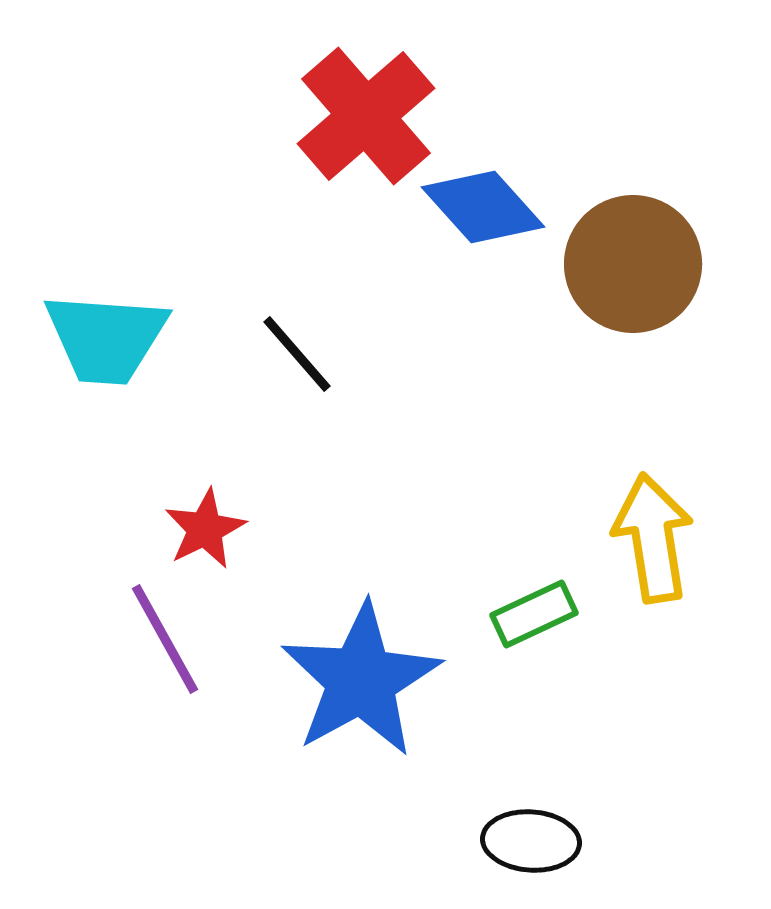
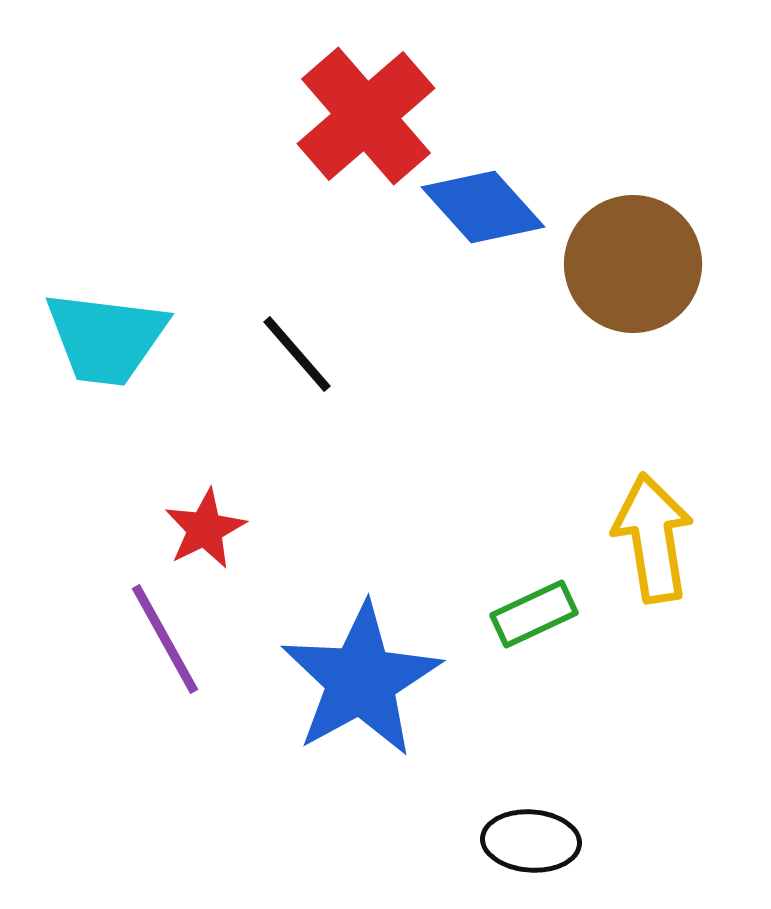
cyan trapezoid: rotated 3 degrees clockwise
